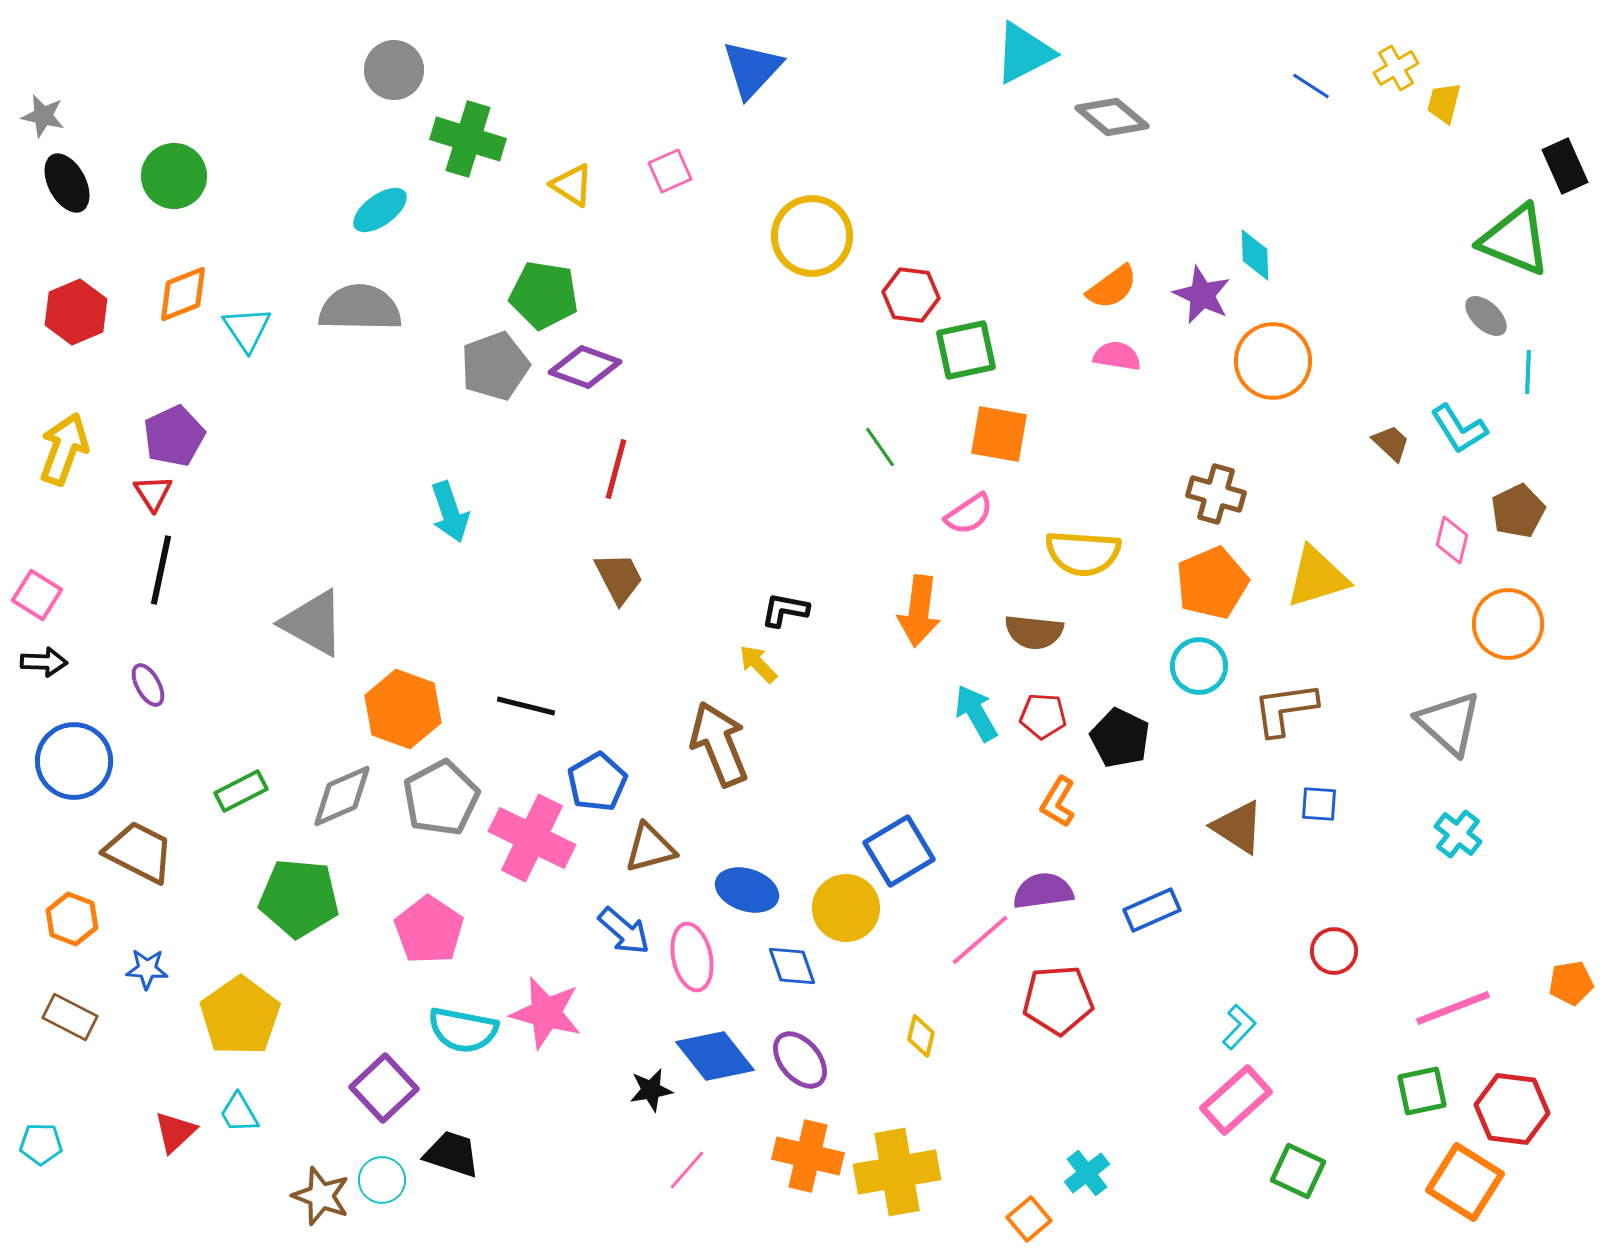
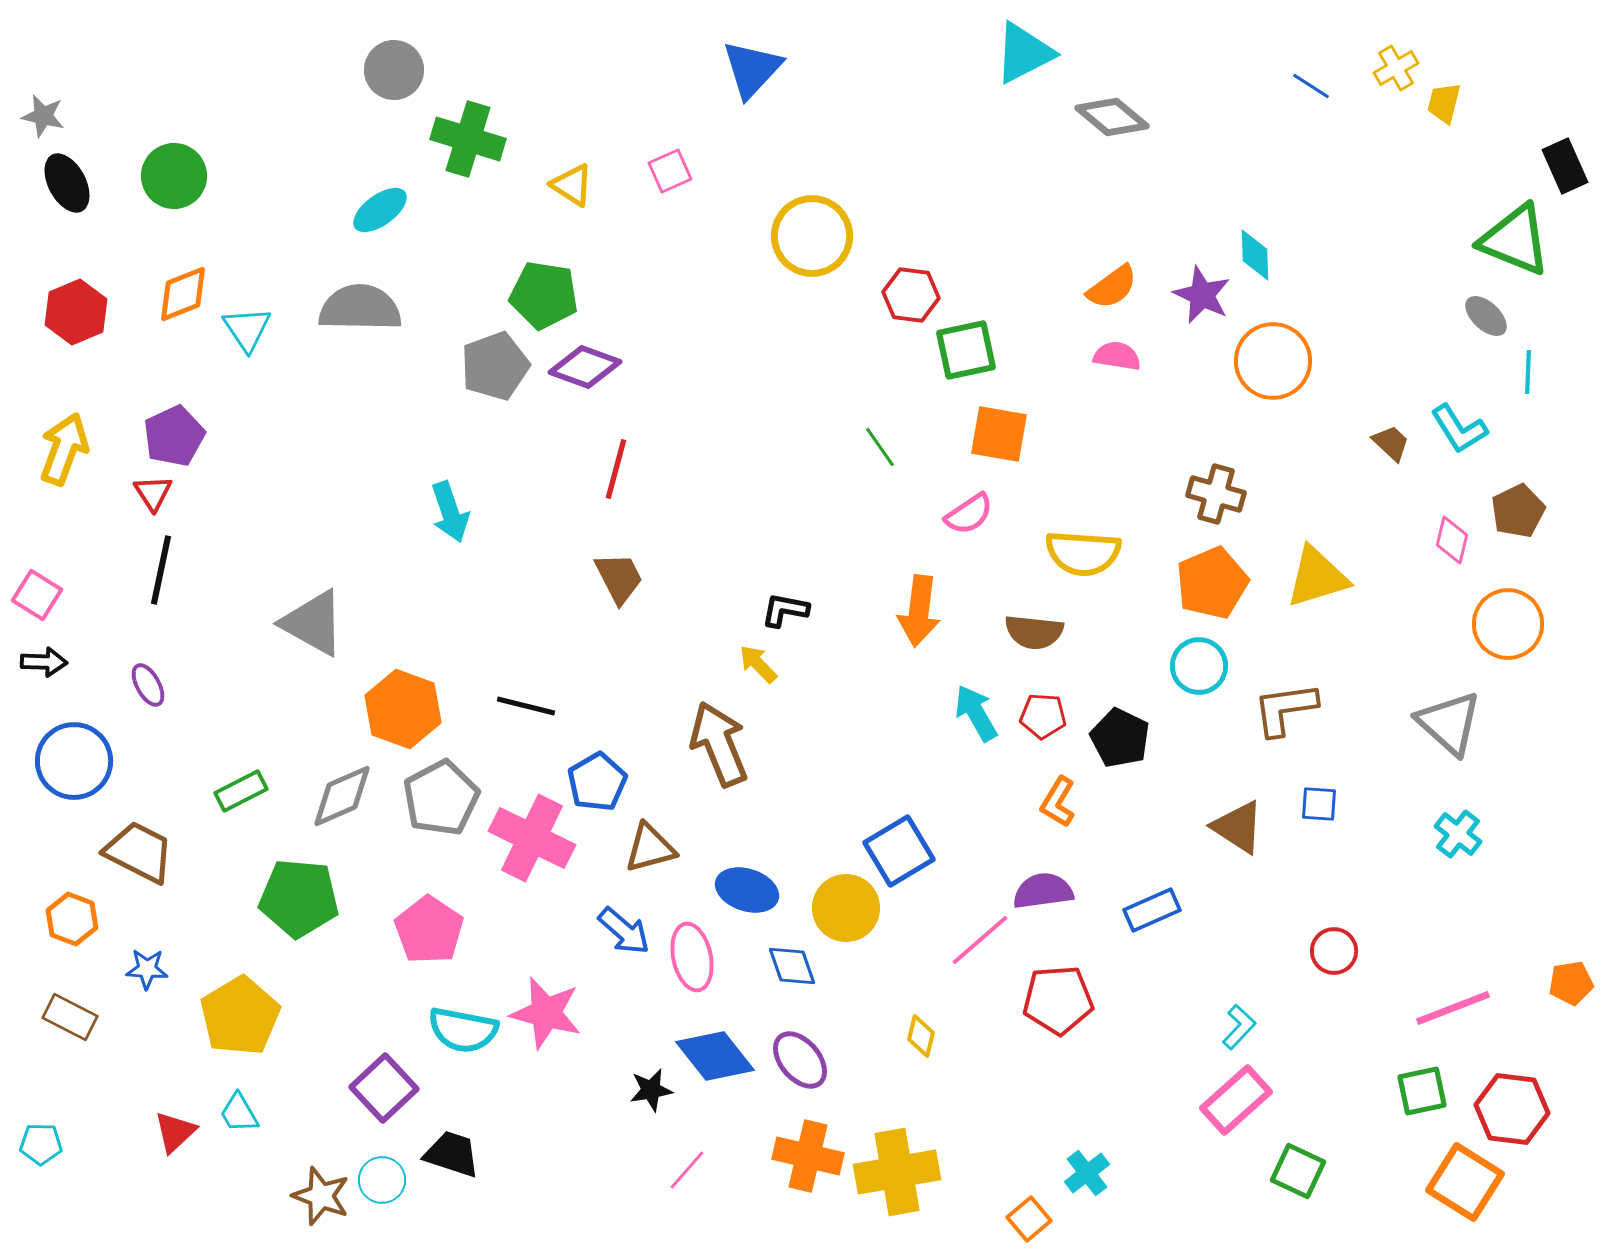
yellow pentagon at (240, 1016): rotated 4 degrees clockwise
